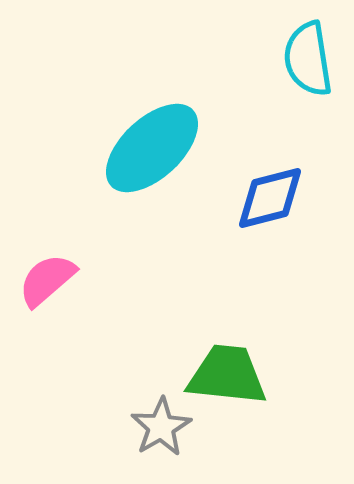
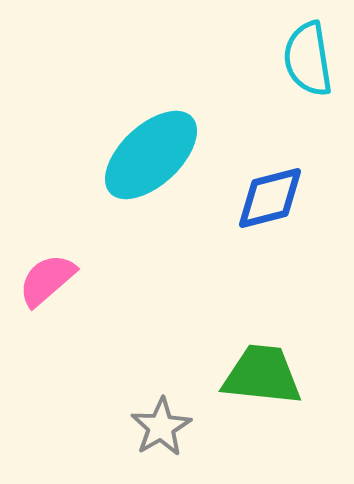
cyan ellipse: moved 1 px left, 7 px down
green trapezoid: moved 35 px right
